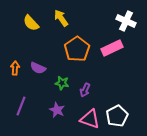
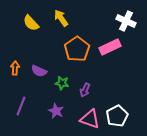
pink rectangle: moved 2 px left, 1 px up
purple semicircle: moved 1 px right, 3 px down
purple star: moved 1 px left, 1 px down
